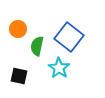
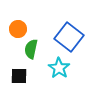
green semicircle: moved 6 px left, 3 px down
black square: rotated 12 degrees counterclockwise
